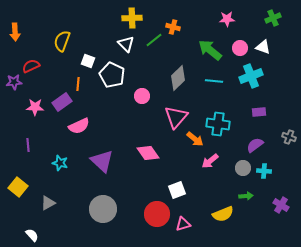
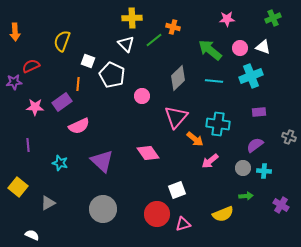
white semicircle at (32, 235): rotated 24 degrees counterclockwise
